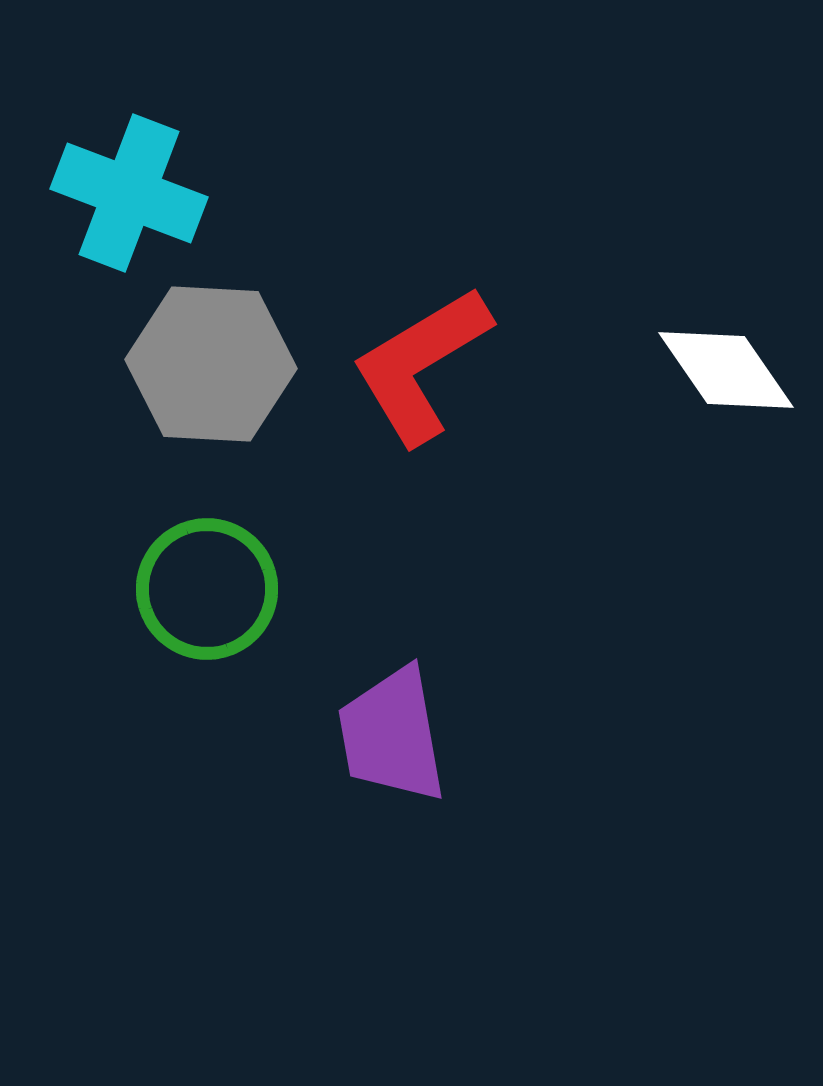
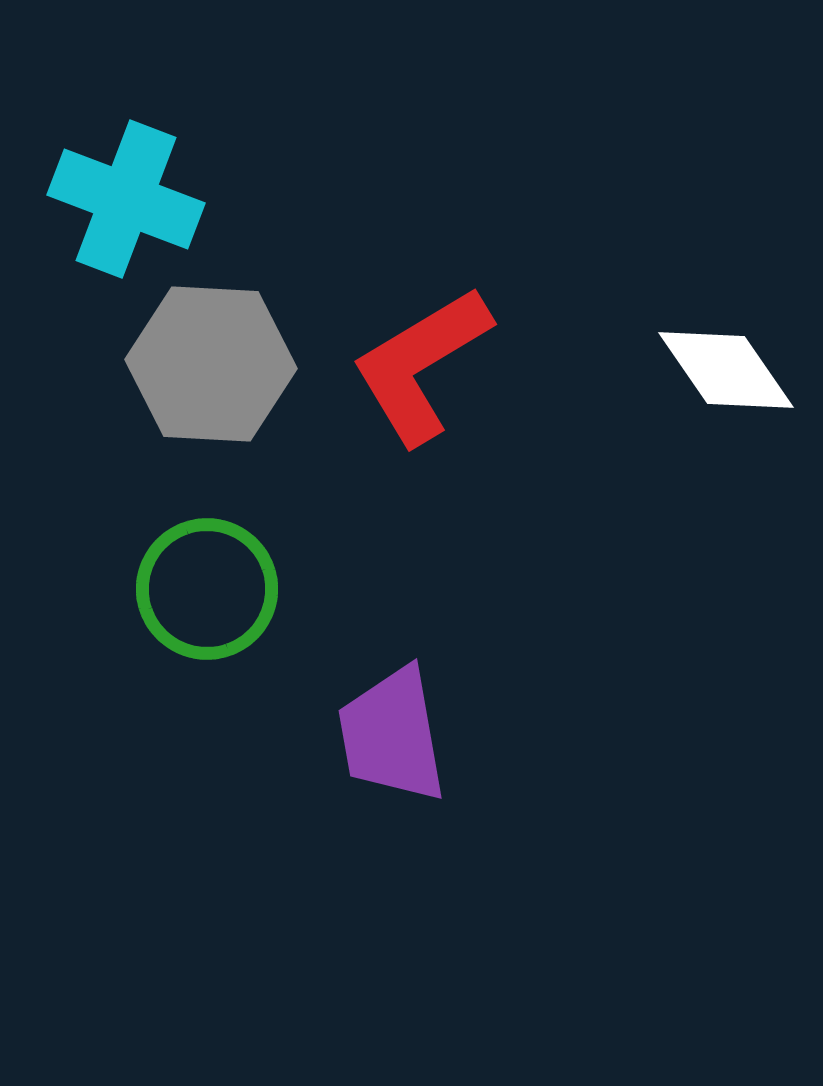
cyan cross: moved 3 px left, 6 px down
